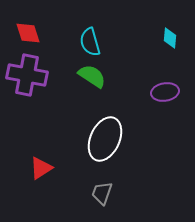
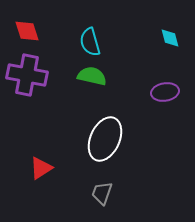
red diamond: moved 1 px left, 2 px up
cyan diamond: rotated 20 degrees counterclockwise
green semicircle: rotated 20 degrees counterclockwise
